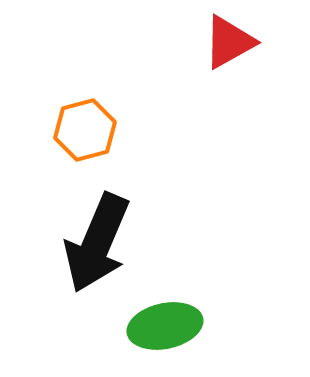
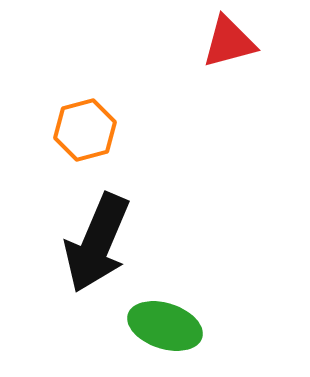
red triangle: rotated 14 degrees clockwise
green ellipse: rotated 30 degrees clockwise
